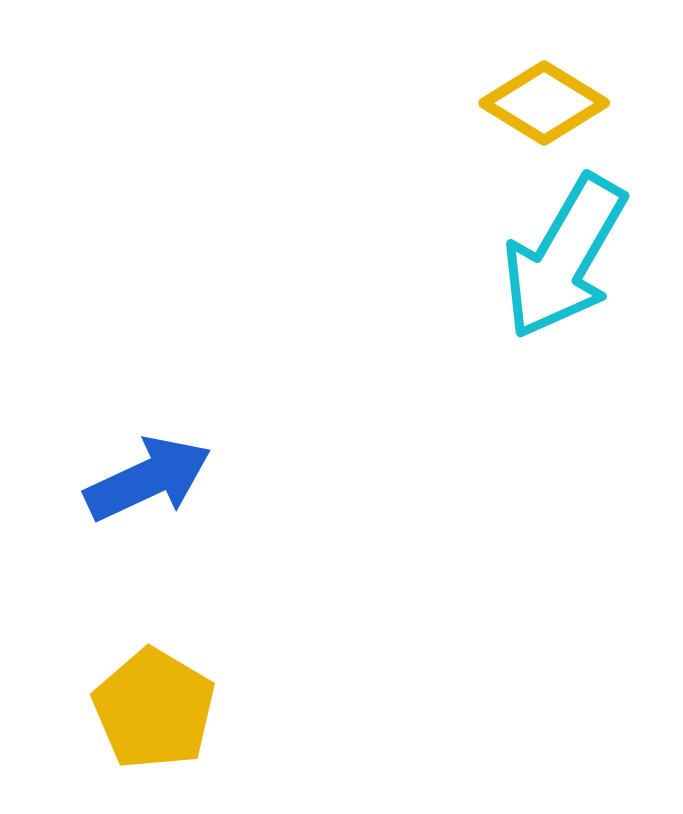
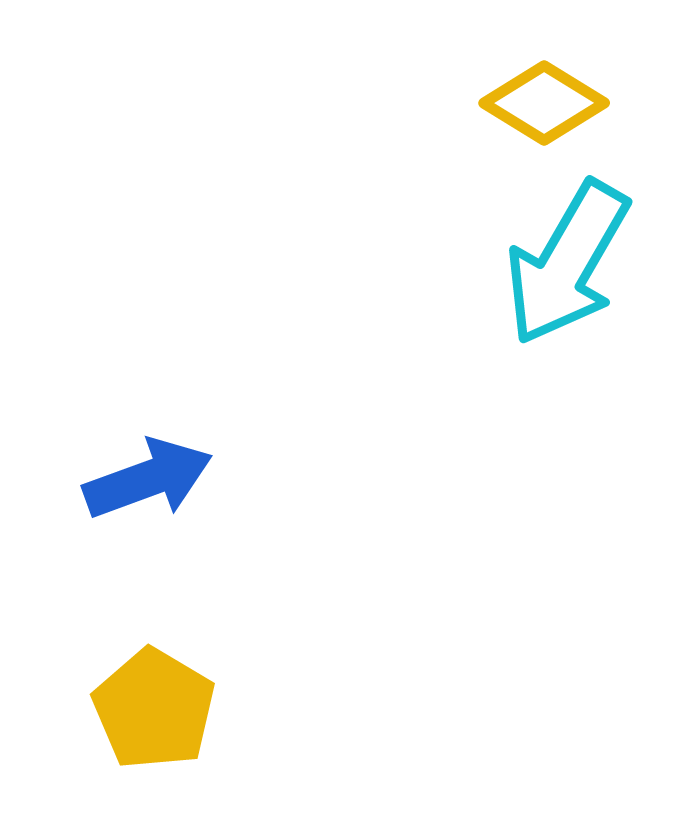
cyan arrow: moved 3 px right, 6 px down
blue arrow: rotated 5 degrees clockwise
